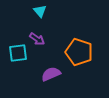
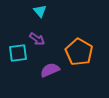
orange pentagon: rotated 12 degrees clockwise
purple semicircle: moved 1 px left, 4 px up
